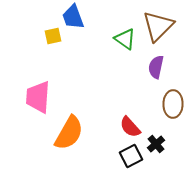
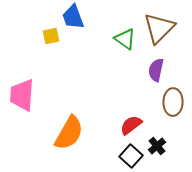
brown triangle: moved 1 px right, 2 px down
yellow square: moved 2 px left
purple semicircle: moved 3 px down
pink trapezoid: moved 16 px left, 2 px up
brown ellipse: moved 2 px up
red semicircle: moved 1 px right, 2 px up; rotated 95 degrees clockwise
black cross: moved 1 px right, 2 px down
black square: rotated 20 degrees counterclockwise
